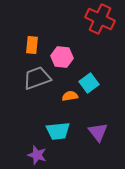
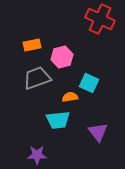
orange rectangle: rotated 72 degrees clockwise
pink hexagon: rotated 20 degrees counterclockwise
cyan square: rotated 30 degrees counterclockwise
orange semicircle: moved 1 px down
cyan trapezoid: moved 11 px up
purple star: rotated 18 degrees counterclockwise
